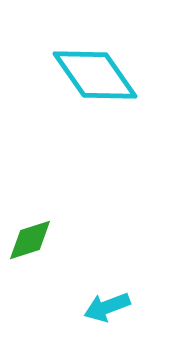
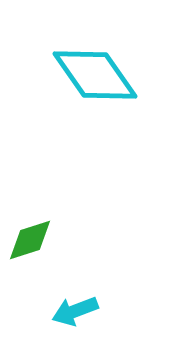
cyan arrow: moved 32 px left, 4 px down
